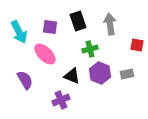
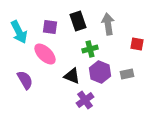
gray arrow: moved 2 px left
red square: moved 1 px up
purple hexagon: moved 1 px up
purple cross: moved 24 px right; rotated 12 degrees counterclockwise
